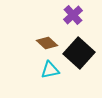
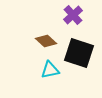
brown diamond: moved 1 px left, 2 px up
black square: rotated 24 degrees counterclockwise
